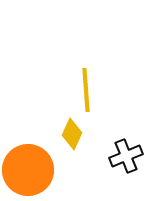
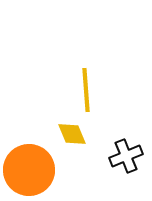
yellow diamond: rotated 48 degrees counterclockwise
orange circle: moved 1 px right
